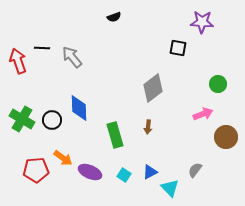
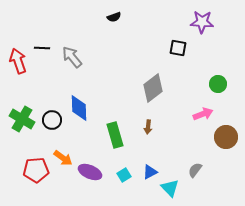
cyan square: rotated 24 degrees clockwise
